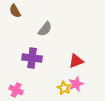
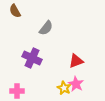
gray semicircle: moved 1 px right, 1 px up
purple cross: rotated 18 degrees clockwise
pink star: rotated 21 degrees counterclockwise
pink cross: moved 1 px right, 1 px down; rotated 24 degrees counterclockwise
